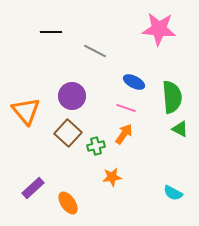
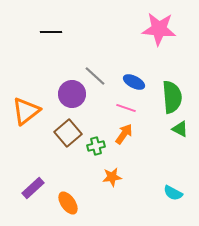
gray line: moved 25 px down; rotated 15 degrees clockwise
purple circle: moved 2 px up
orange triangle: rotated 32 degrees clockwise
brown square: rotated 8 degrees clockwise
